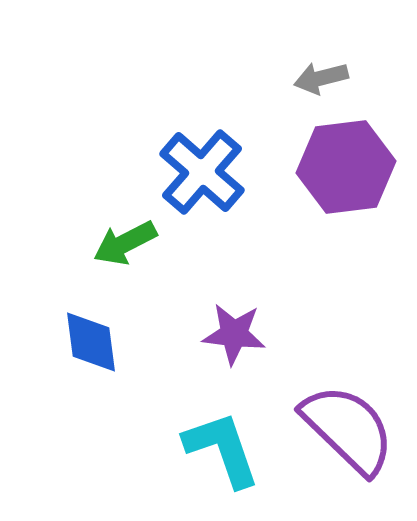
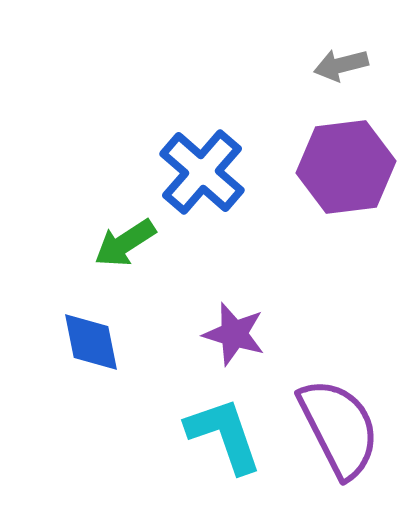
gray arrow: moved 20 px right, 13 px up
green arrow: rotated 6 degrees counterclockwise
purple star: rotated 10 degrees clockwise
blue diamond: rotated 4 degrees counterclockwise
purple semicircle: moved 9 px left, 1 px up; rotated 19 degrees clockwise
cyan L-shape: moved 2 px right, 14 px up
